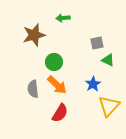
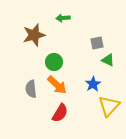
gray semicircle: moved 2 px left
